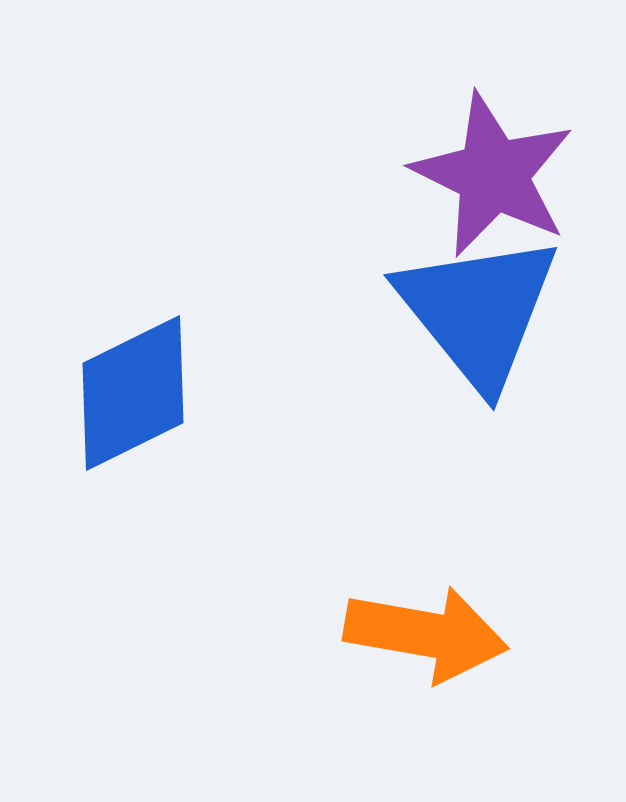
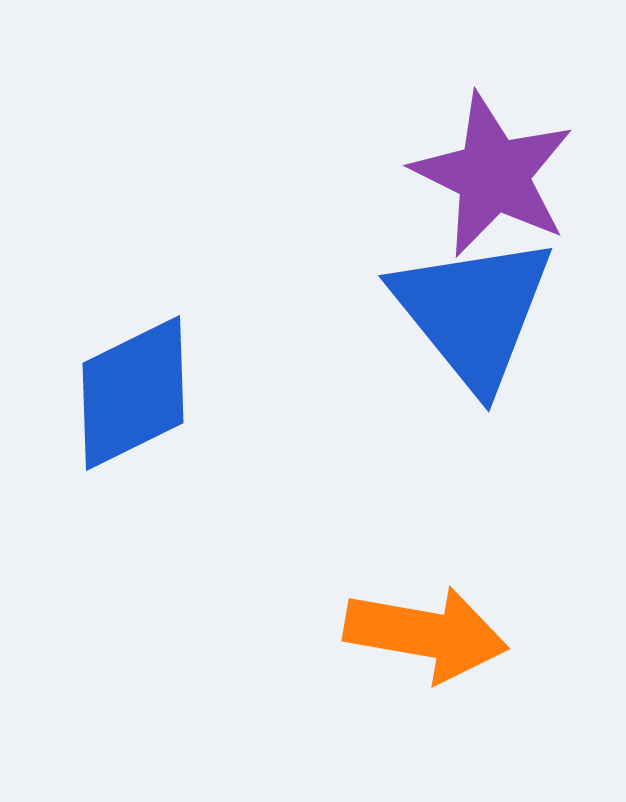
blue triangle: moved 5 px left, 1 px down
